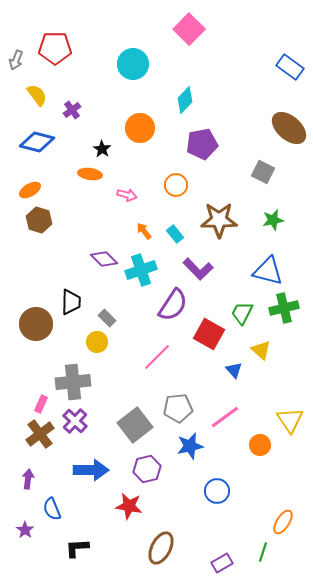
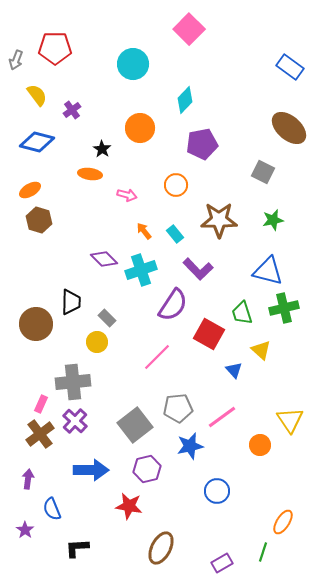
green trapezoid at (242, 313): rotated 45 degrees counterclockwise
pink line at (225, 417): moved 3 px left
